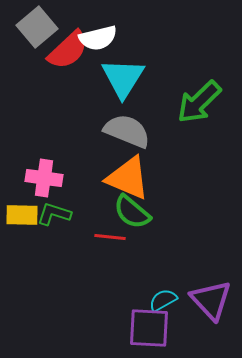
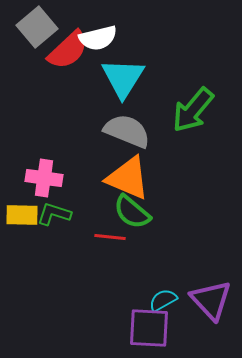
green arrow: moved 6 px left, 8 px down; rotated 6 degrees counterclockwise
